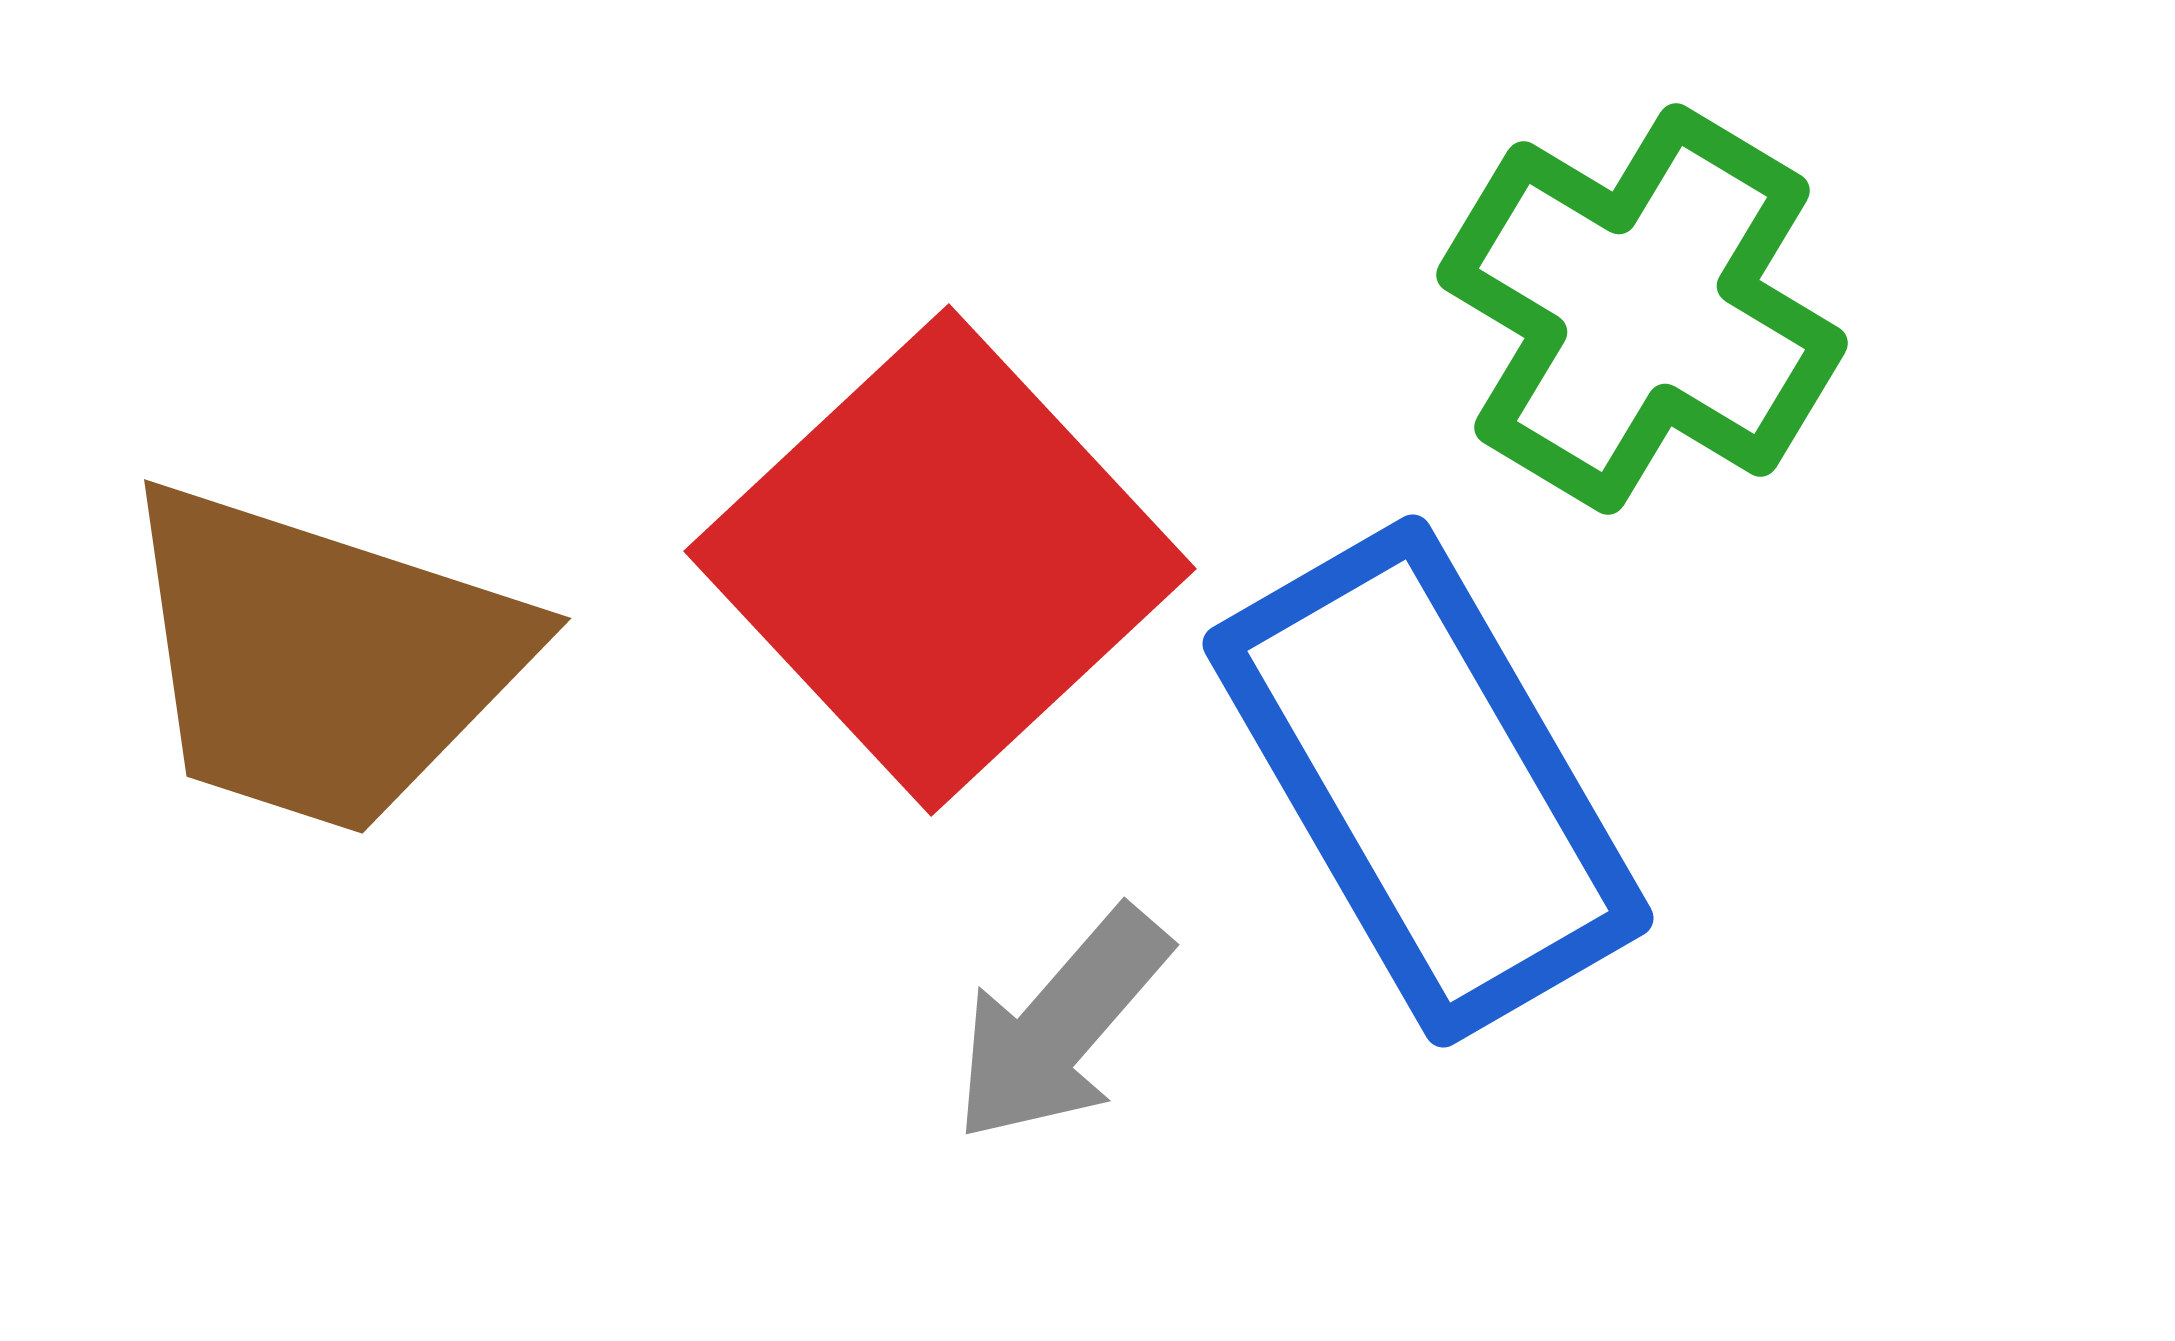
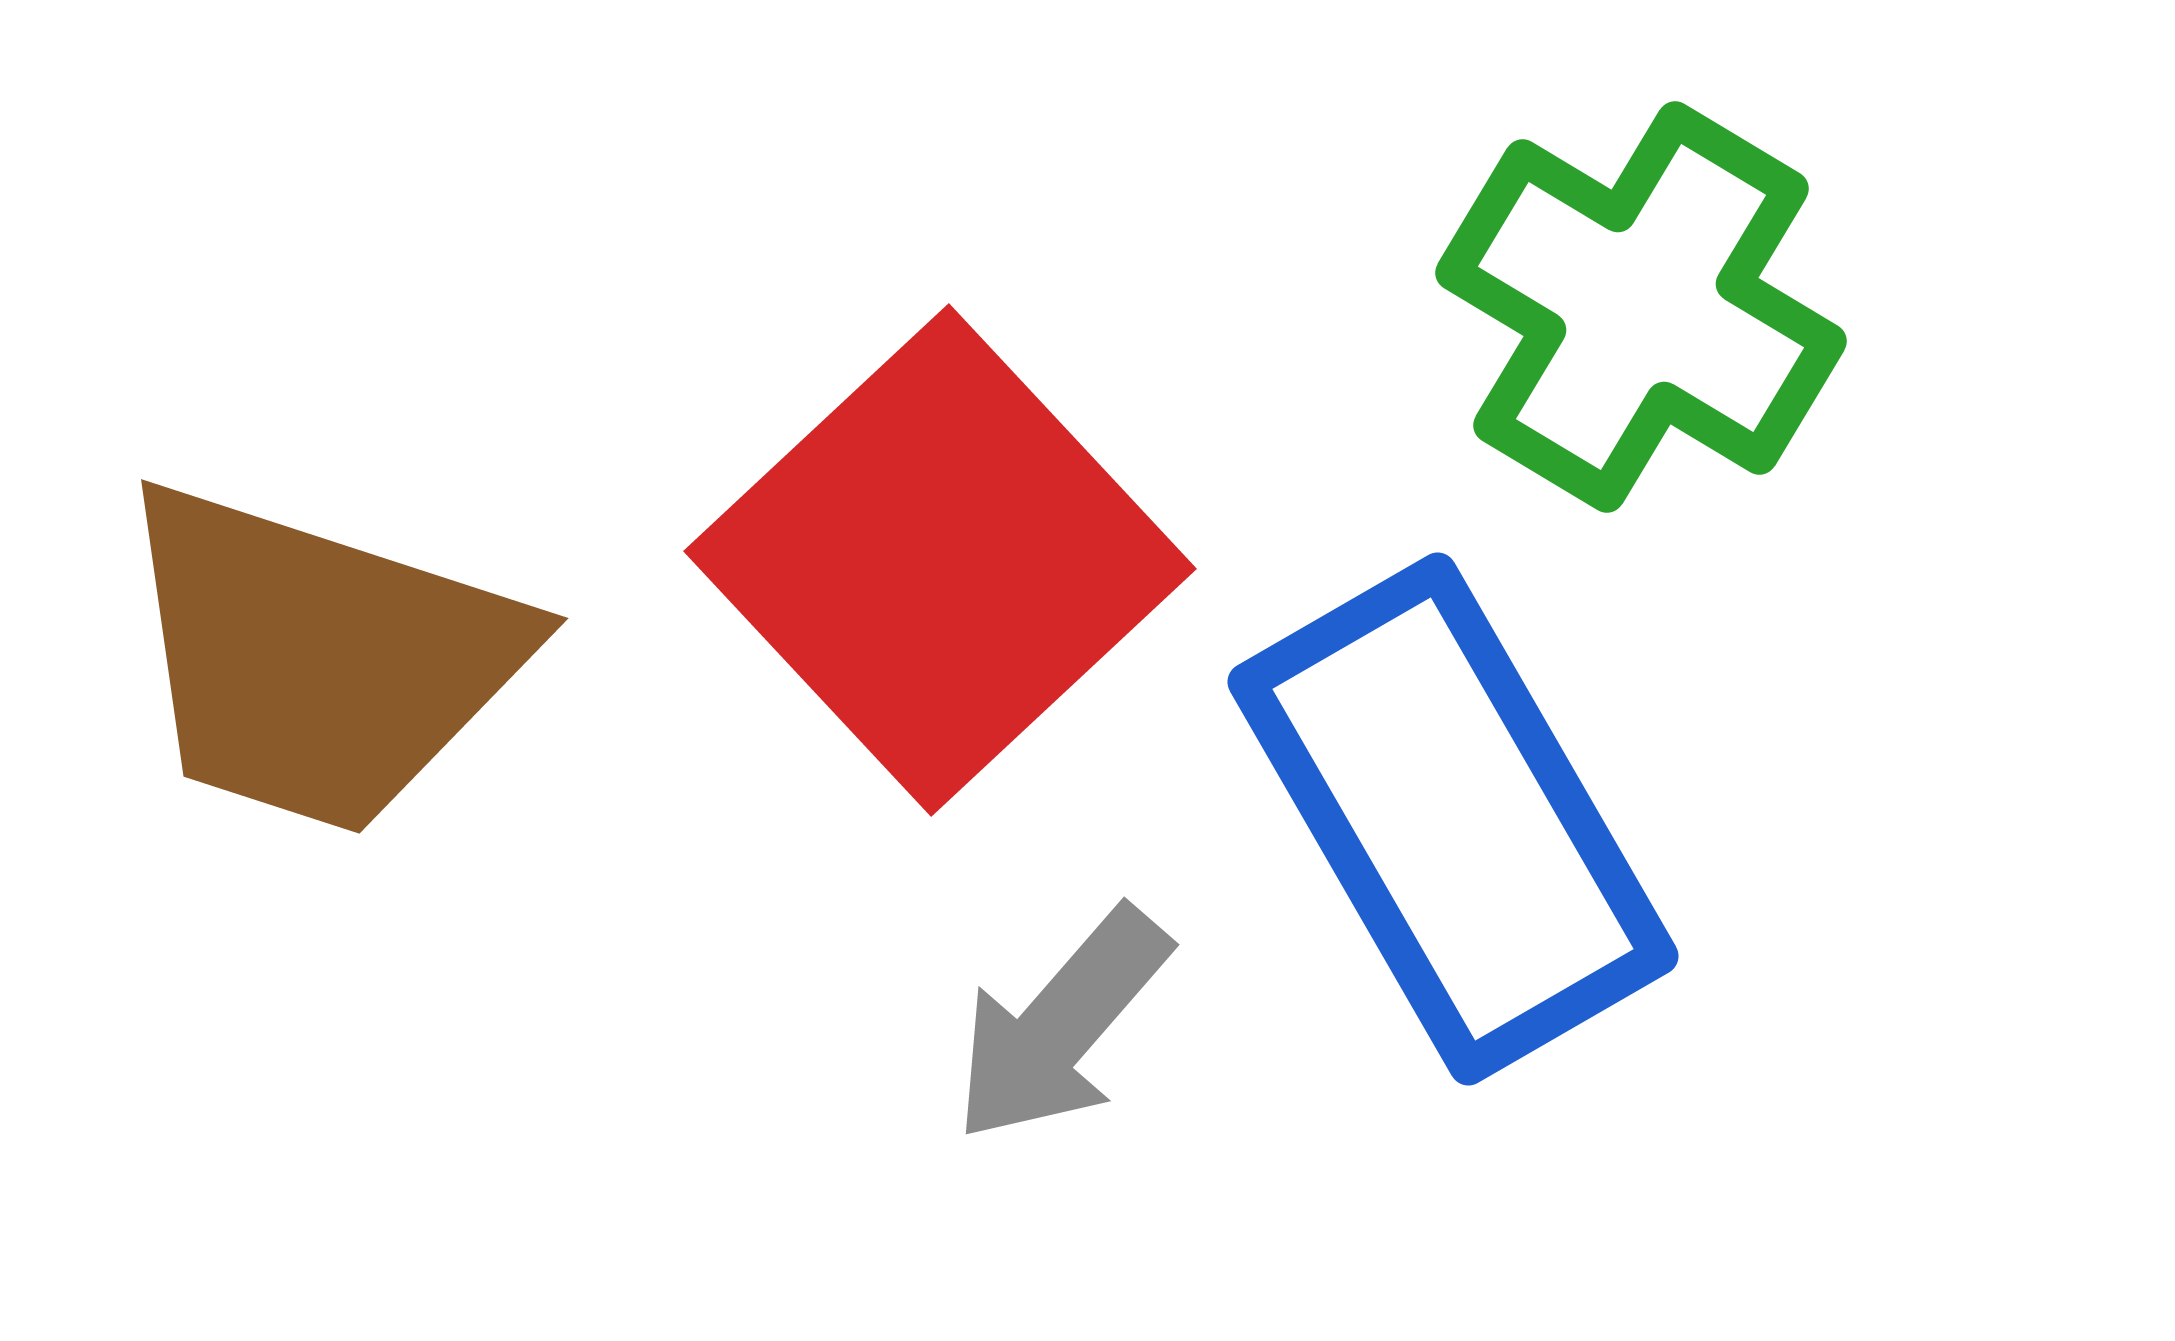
green cross: moved 1 px left, 2 px up
brown trapezoid: moved 3 px left
blue rectangle: moved 25 px right, 38 px down
